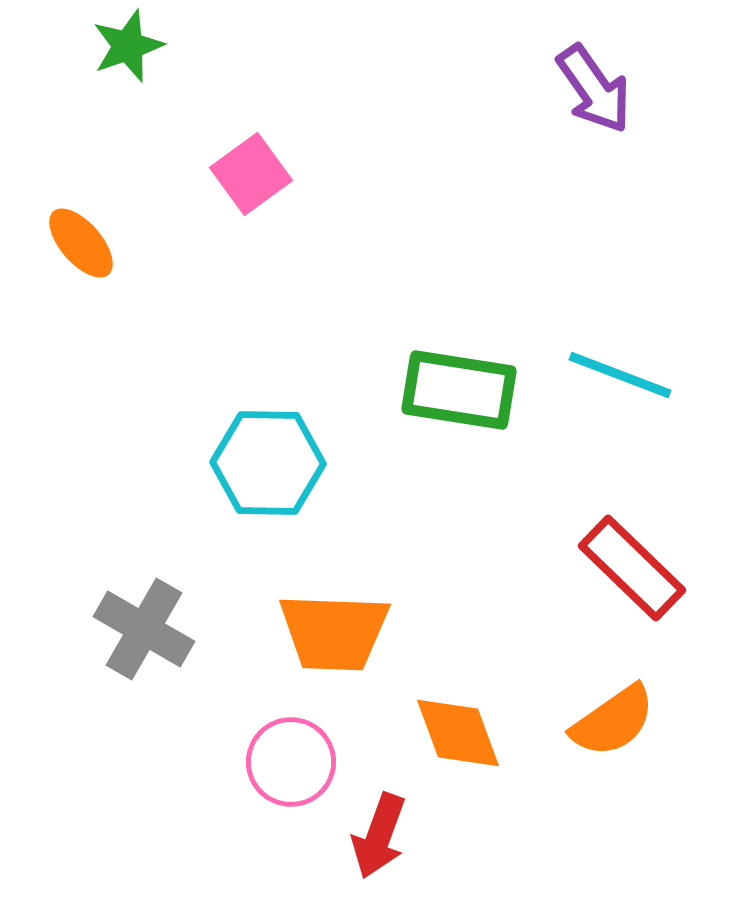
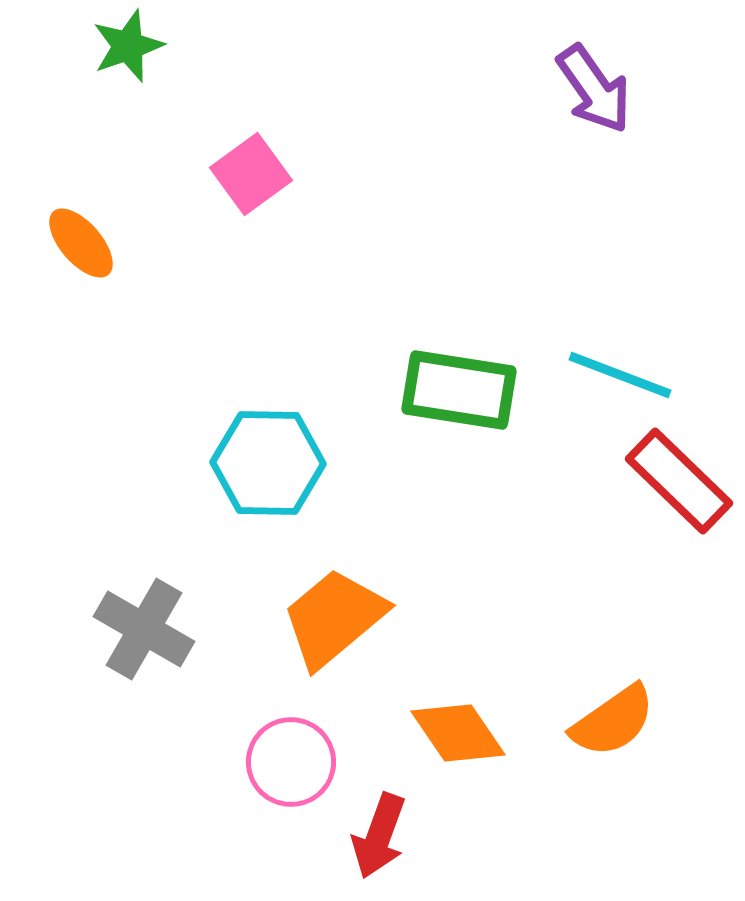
red rectangle: moved 47 px right, 87 px up
orange trapezoid: moved 14 px up; rotated 138 degrees clockwise
orange diamond: rotated 14 degrees counterclockwise
